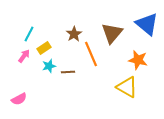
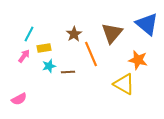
yellow rectangle: rotated 24 degrees clockwise
yellow triangle: moved 3 px left, 3 px up
